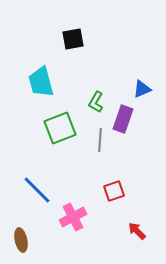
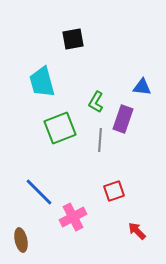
cyan trapezoid: moved 1 px right
blue triangle: moved 2 px up; rotated 30 degrees clockwise
blue line: moved 2 px right, 2 px down
